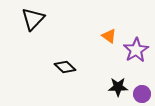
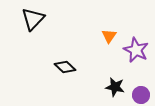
orange triangle: rotated 28 degrees clockwise
purple star: rotated 15 degrees counterclockwise
black star: moved 3 px left; rotated 12 degrees clockwise
purple circle: moved 1 px left, 1 px down
